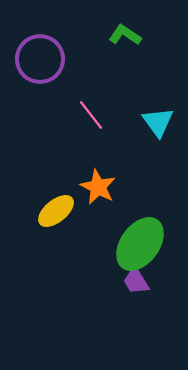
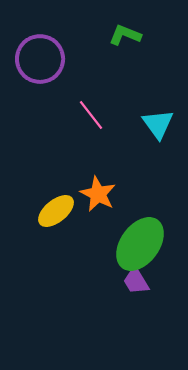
green L-shape: rotated 12 degrees counterclockwise
cyan triangle: moved 2 px down
orange star: moved 7 px down
